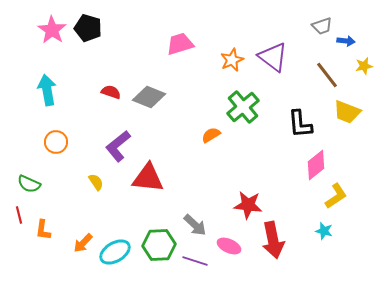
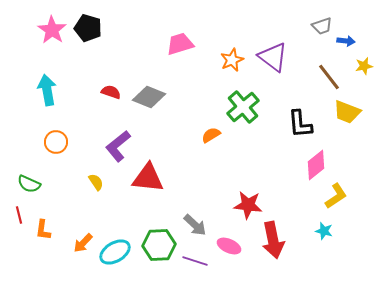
brown line: moved 2 px right, 2 px down
